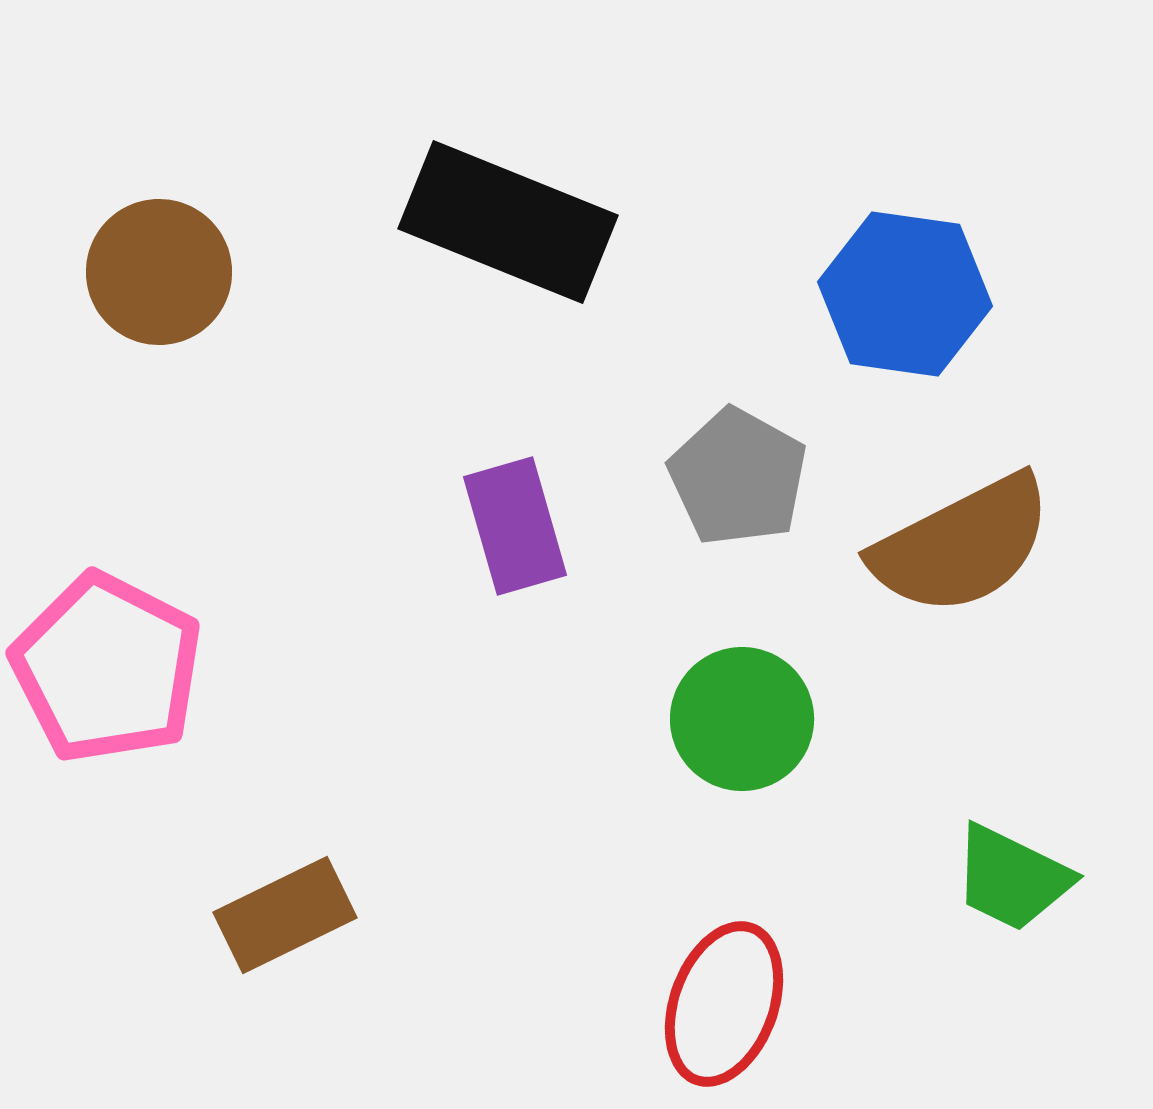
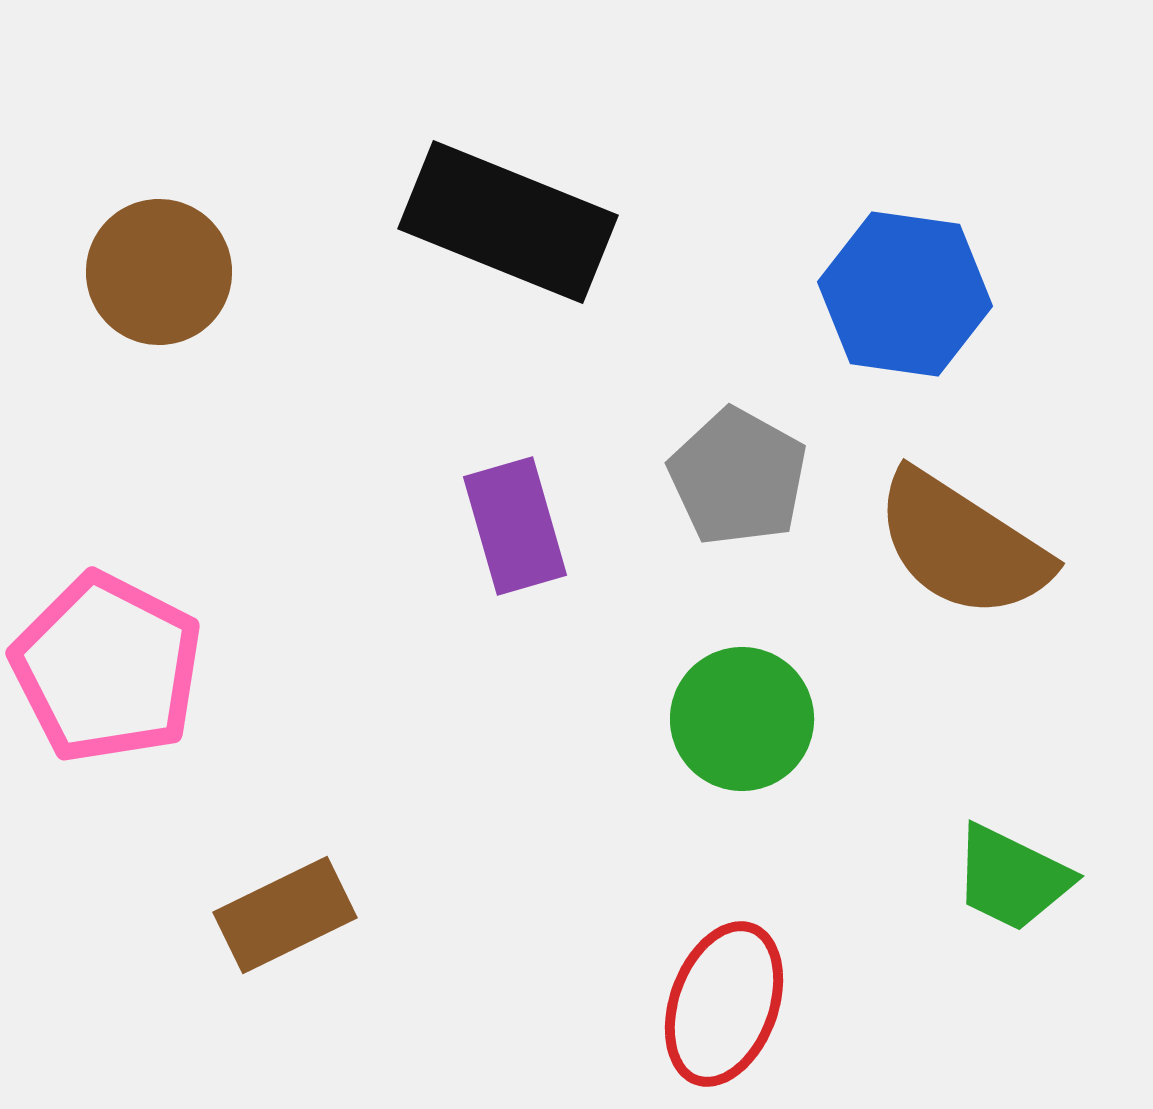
brown semicircle: rotated 60 degrees clockwise
